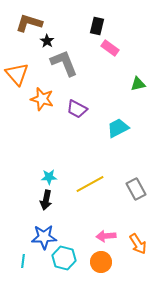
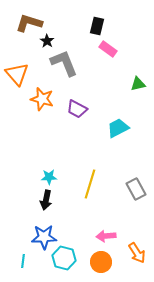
pink rectangle: moved 2 px left, 1 px down
yellow line: rotated 44 degrees counterclockwise
orange arrow: moved 1 px left, 9 px down
